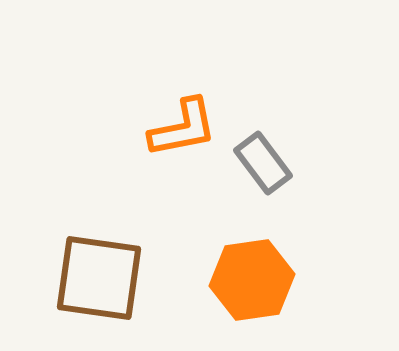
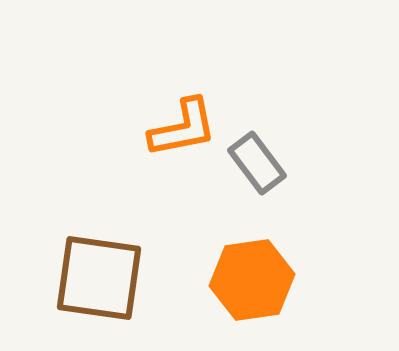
gray rectangle: moved 6 px left
